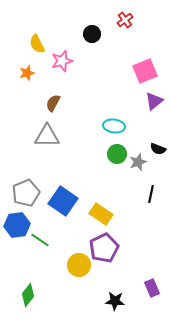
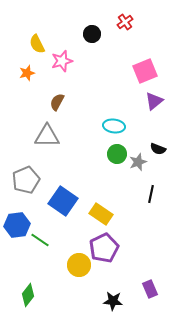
red cross: moved 2 px down
brown semicircle: moved 4 px right, 1 px up
gray pentagon: moved 13 px up
purple rectangle: moved 2 px left, 1 px down
black star: moved 2 px left
